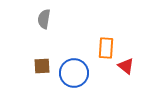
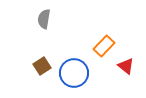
orange rectangle: moved 2 px left, 2 px up; rotated 40 degrees clockwise
brown square: rotated 30 degrees counterclockwise
